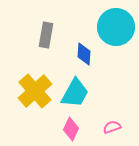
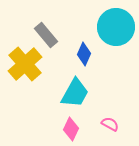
gray rectangle: rotated 50 degrees counterclockwise
blue diamond: rotated 20 degrees clockwise
yellow cross: moved 10 px left, 27 px up
pink semicircle: moved 2 px left, 3 px up; rotated 48 degrees clockwise
